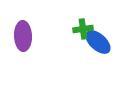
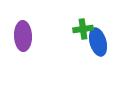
blue ellipse: rotated 32 degrees clockwise
